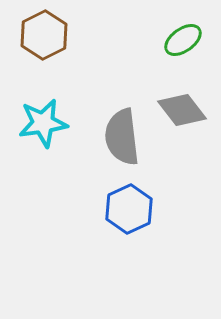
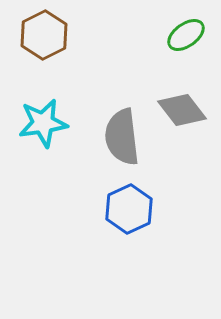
green ellipse: moved 3 px right, 5 px up
